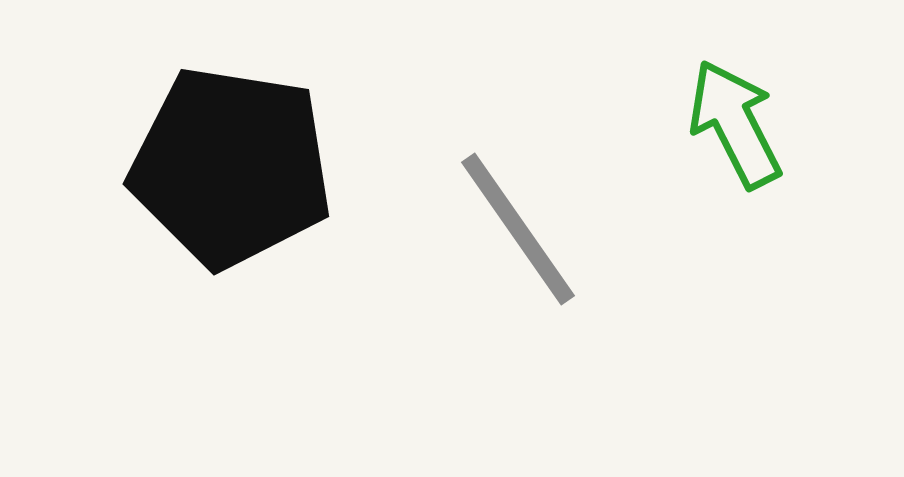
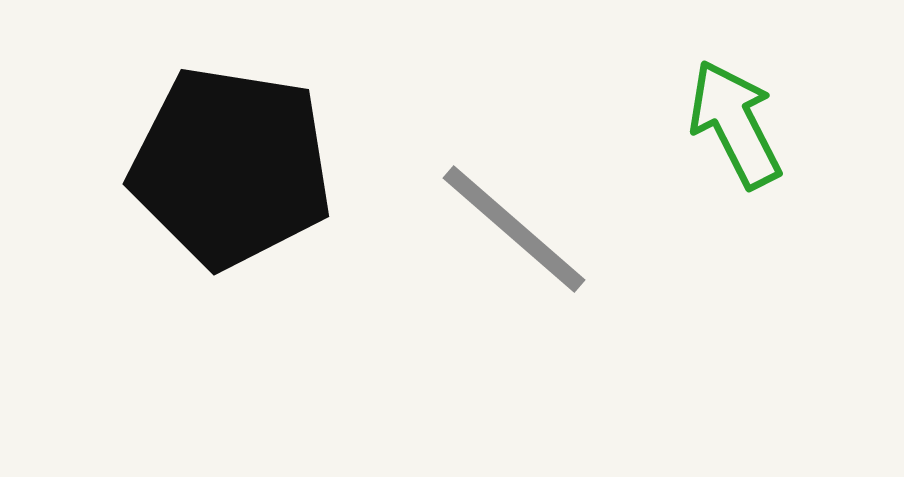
gray line: moved 4 px left; rotated 14 degrees counterclockwise
